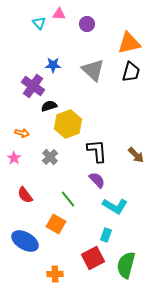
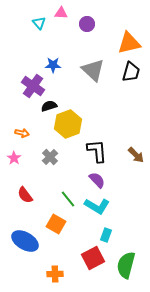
pink triangle: moved 2 px right, 1 px up
cyan L-shape: moved 18 px left
